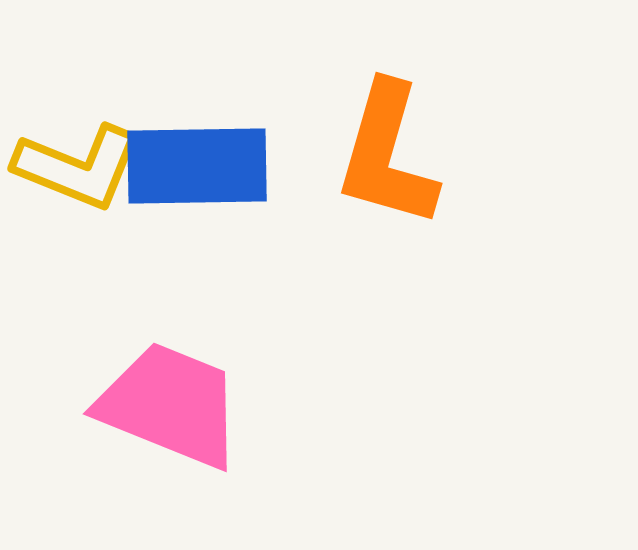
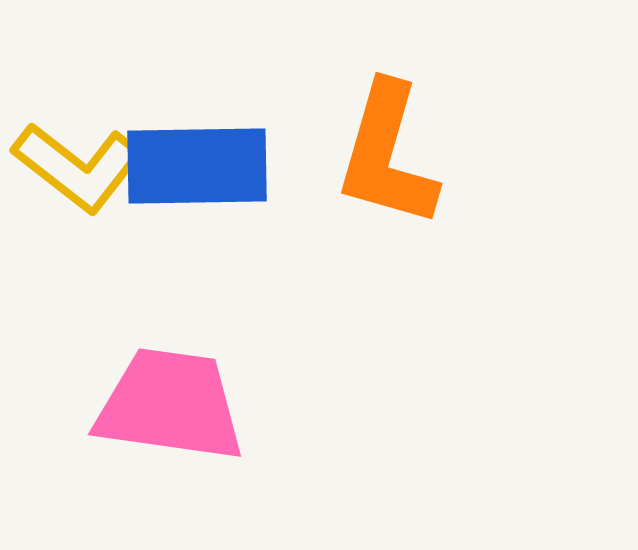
yellow L-shape: rotated 16 degrees clockwise
pink trapezoid: rotated 14 degrees counterclockwise
